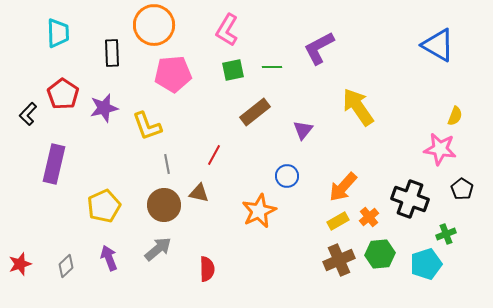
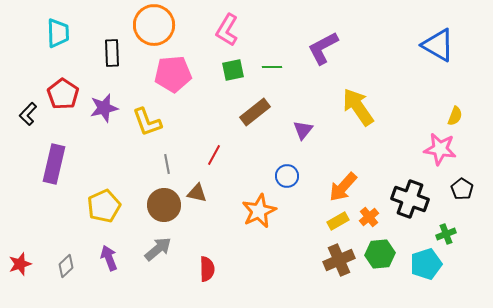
purple L-shape: moved 4 px right
yellow L-shape: moved 4 px up
brown triangle: moved 2 px left
